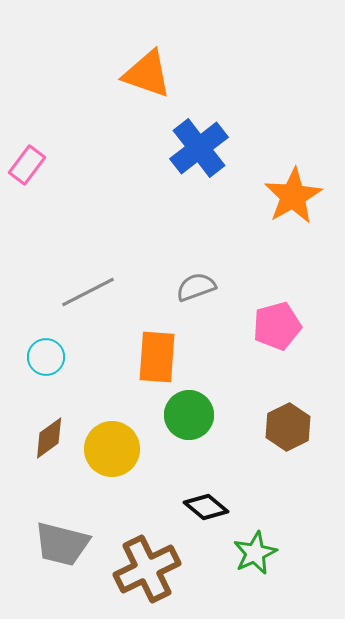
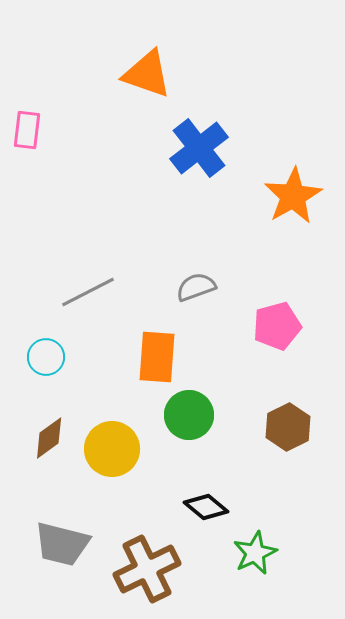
pink rectangle: moved 35 px up; rotated 30 degrees counterclockwise
